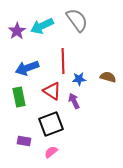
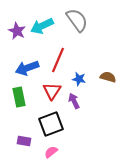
purple star: rotated 12 degrees counterclockwise
red line: moved 5 px left, 1 px up; rotated 25 degrees clockwise
blue star: rotated 16 degrees clockwise
red triangle: rotated 30 degrees clockwise
